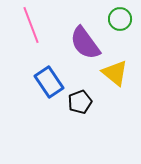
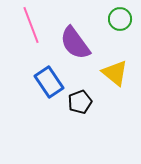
purple semicircle: moved 10 px left
